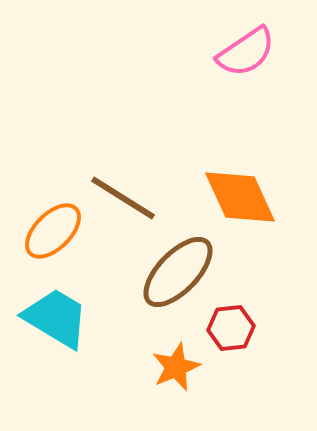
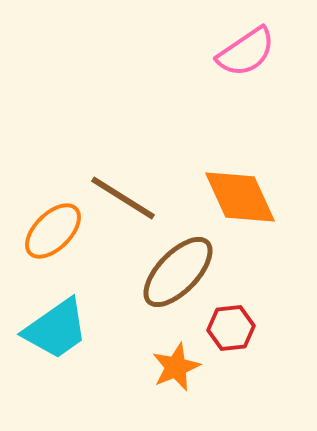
cyan trapezoid: moved 11 px down; rotated 114 degrees clockwise
